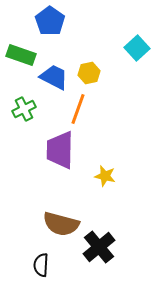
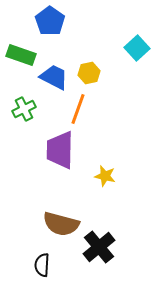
black semicircle: moved 1 px right
